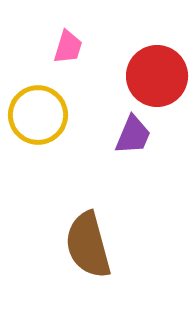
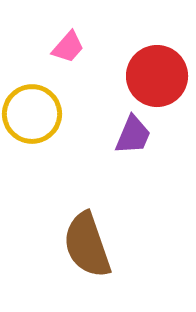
pink trapezoid: rotated 24 degrees clockwise
yellow circle: moved 6 px left, 1 px up
brown semicircle: moved 1 px left; rotated 4 degrees counterclockwise
